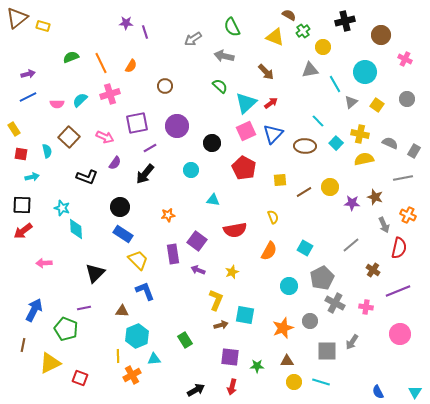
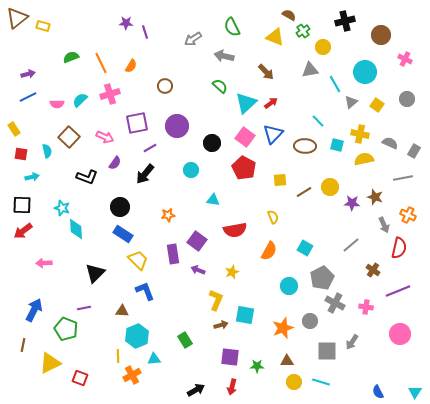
pink square at (246, 131): moved 1 px left, 6 px down; rotated 30 degrees counterclockwise
cyan square at (336, 143): moved 1 px right, 2 px down; rotated 32 degrees counterclockwise
